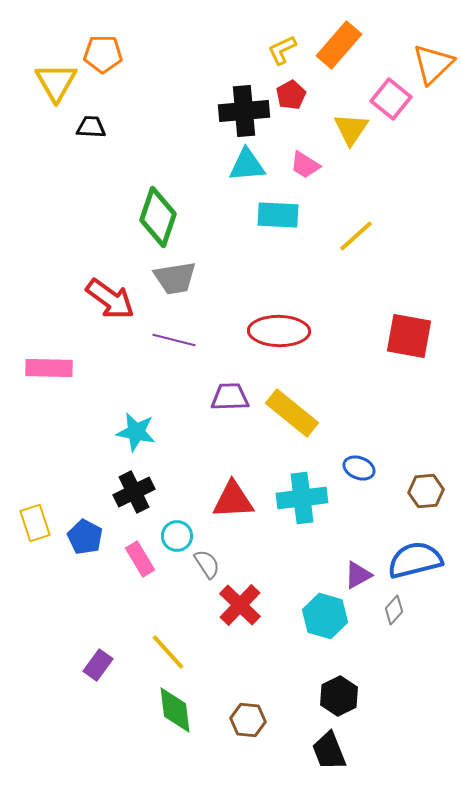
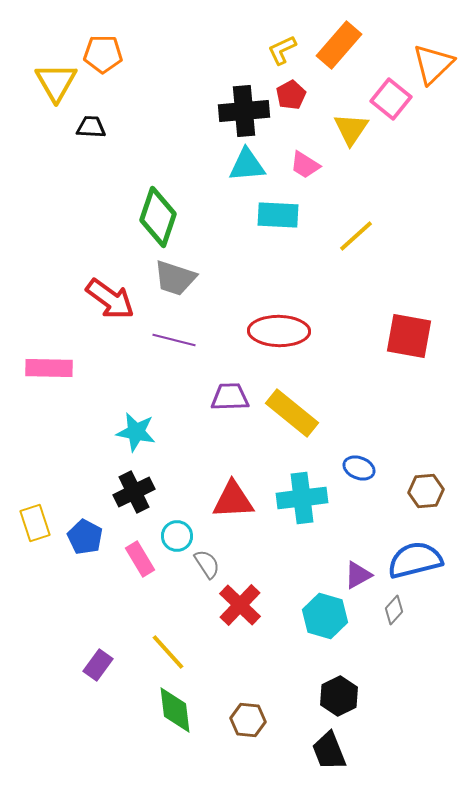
gray trapezoid at (175, 278): rotated 27 degrees clockwise
